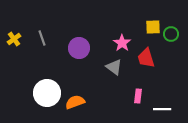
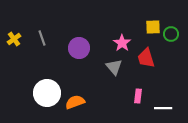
gray triangle: rotated 12 degrees clockwise
white line: moved 1 px right, 1 px up
